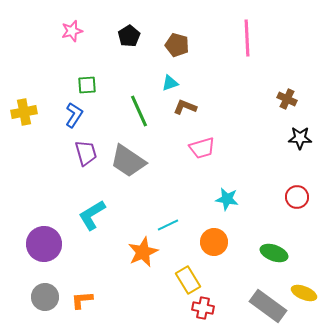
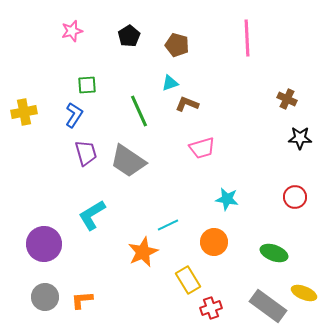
brown L-shape: moved 2 px right, 3 px up
red circle: moved 2 px left
red cross: moved 8 px right; rotated 30 degrees counterclockwise
